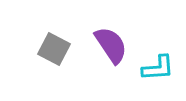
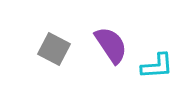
cyan L-shape: moved 1 px left, 2 px up
